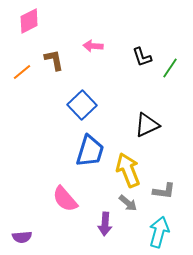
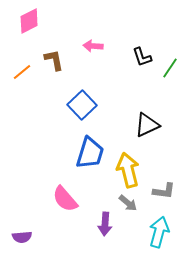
blue trapezoid: moved 2 px down
yellow arrow: rotated 8 degrees clockwise
